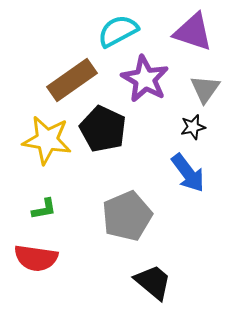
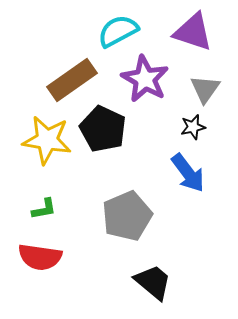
red semicircle: moved 4 px right, 1 px up
